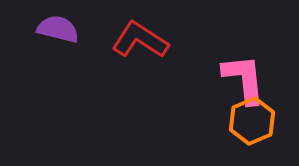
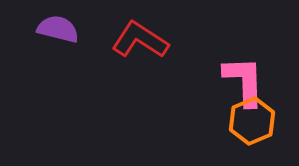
pink L-shape: moved 2 px down; rotated 4 degrees clockwise
